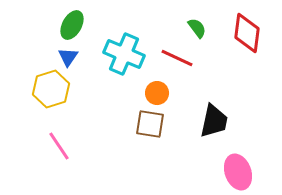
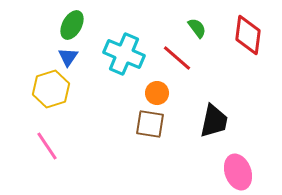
red diamond: moved 1 px right, 2 px down
red line: rotated 16 degrees clockwise
pink line: moved 12 px left
